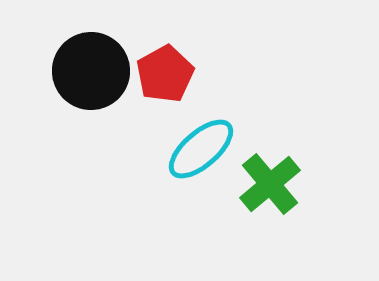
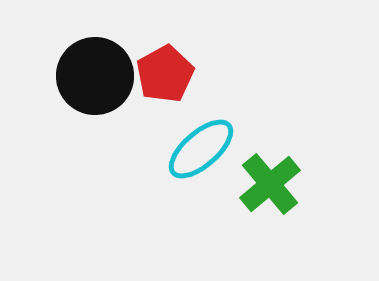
black circle: moved 4 px right, 5 px down
